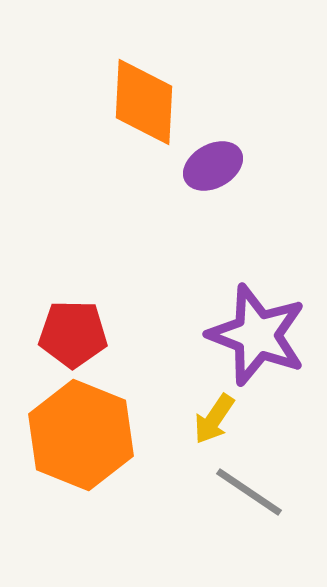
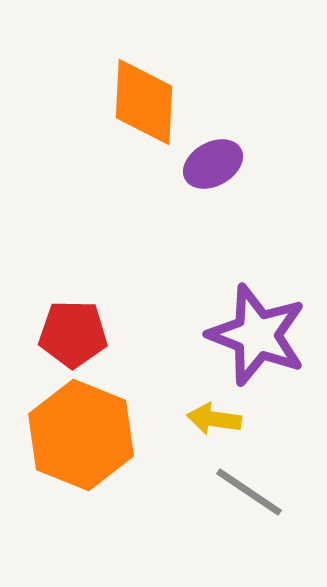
purple ellipse: moved 2 px up
yellow arrow: rotated 64 degrees clockwise
